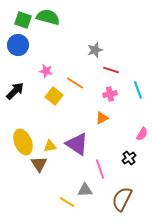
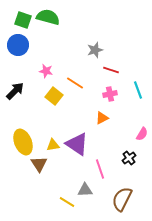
yellow triangle: moved 3 px right, 1 px up
